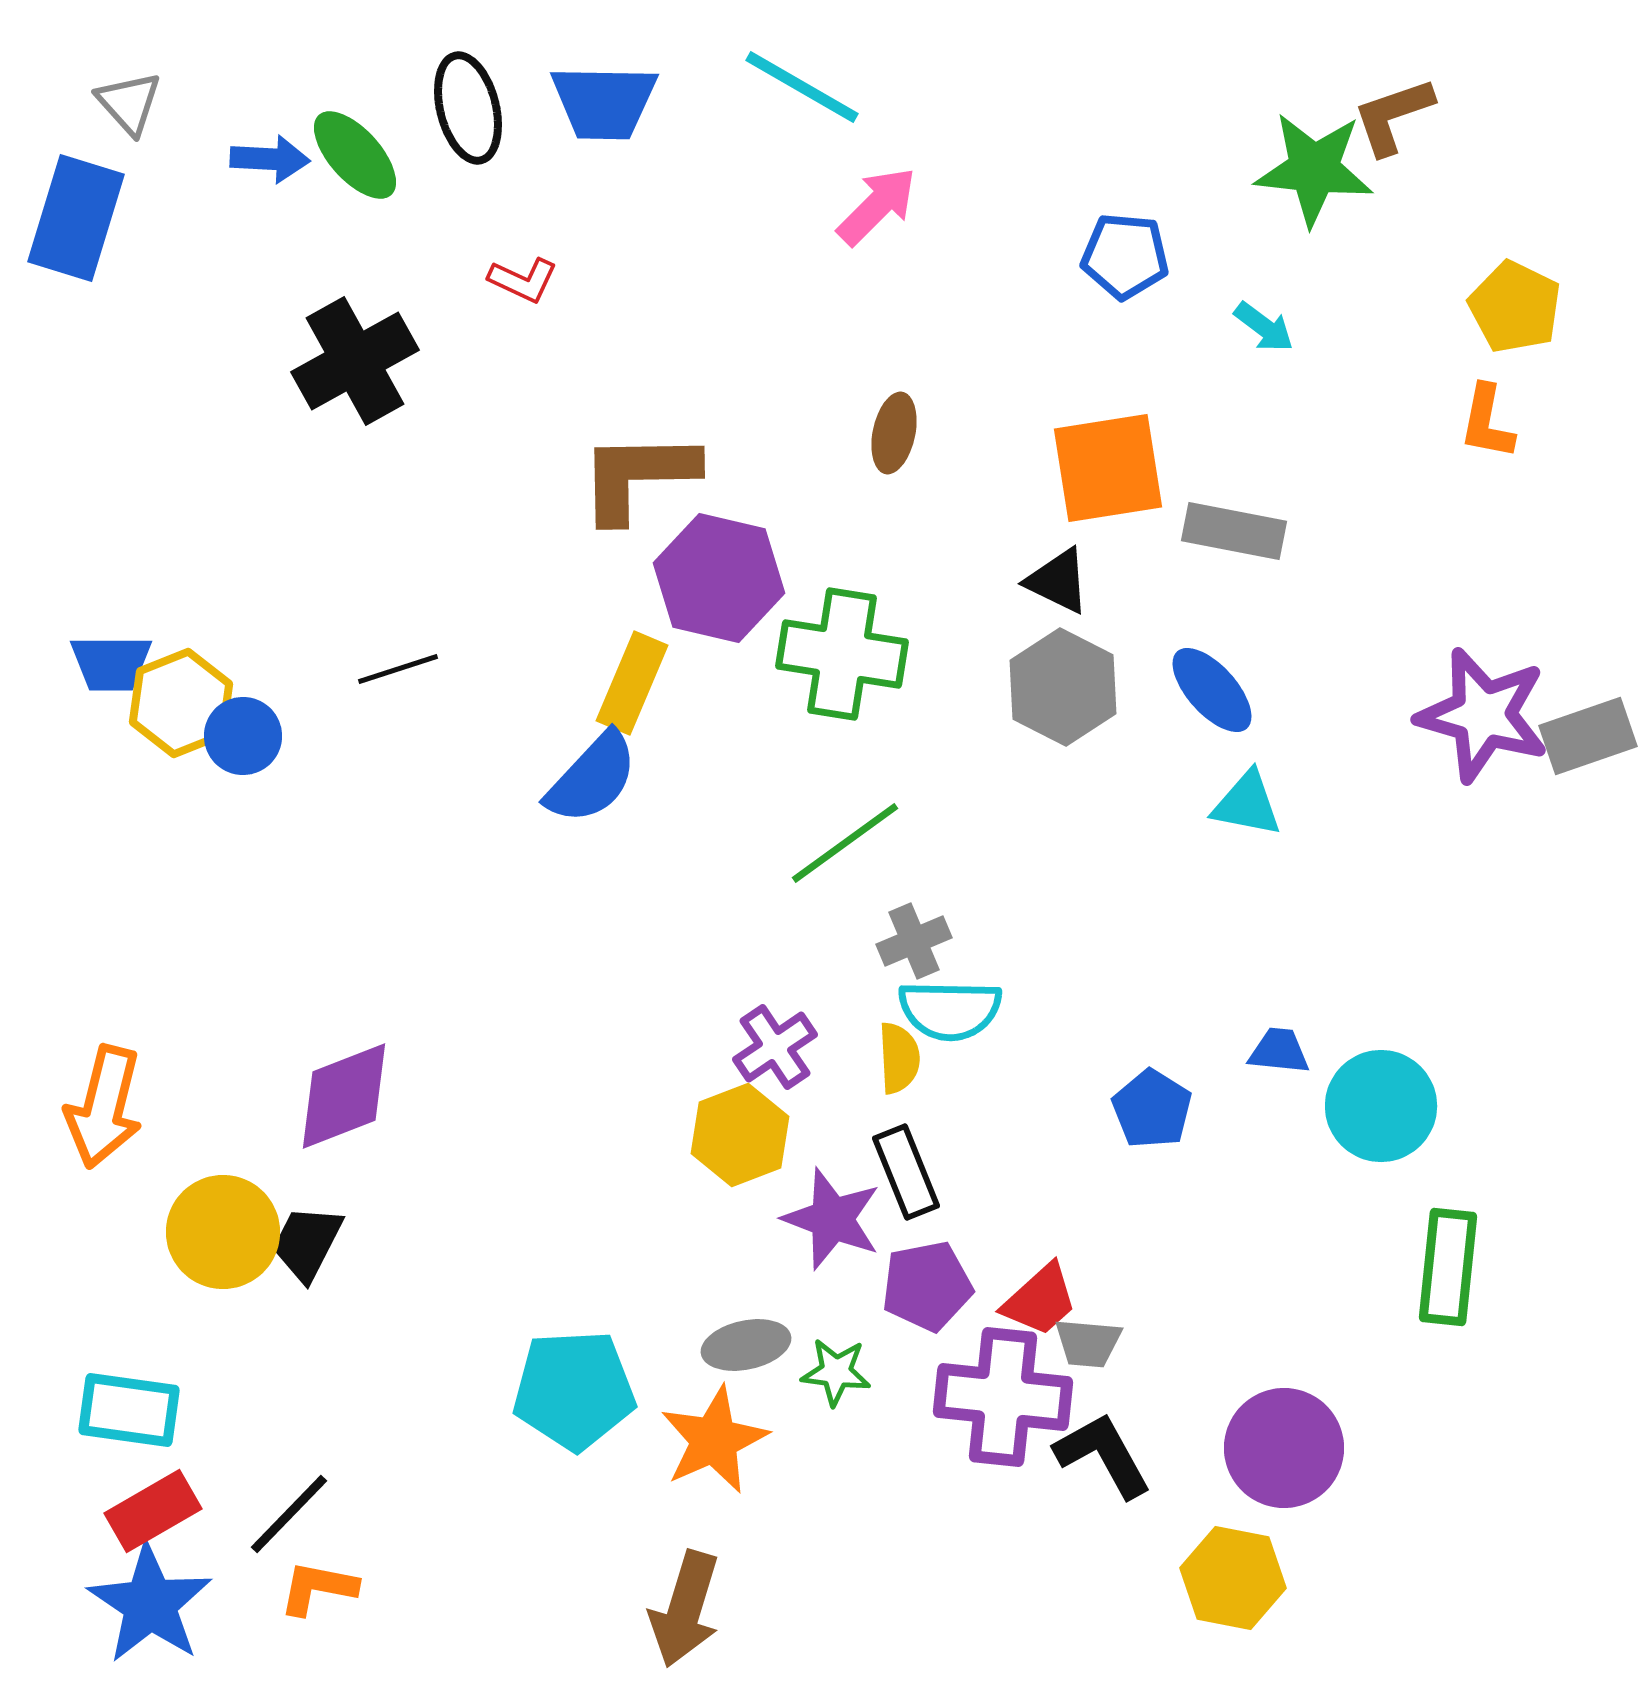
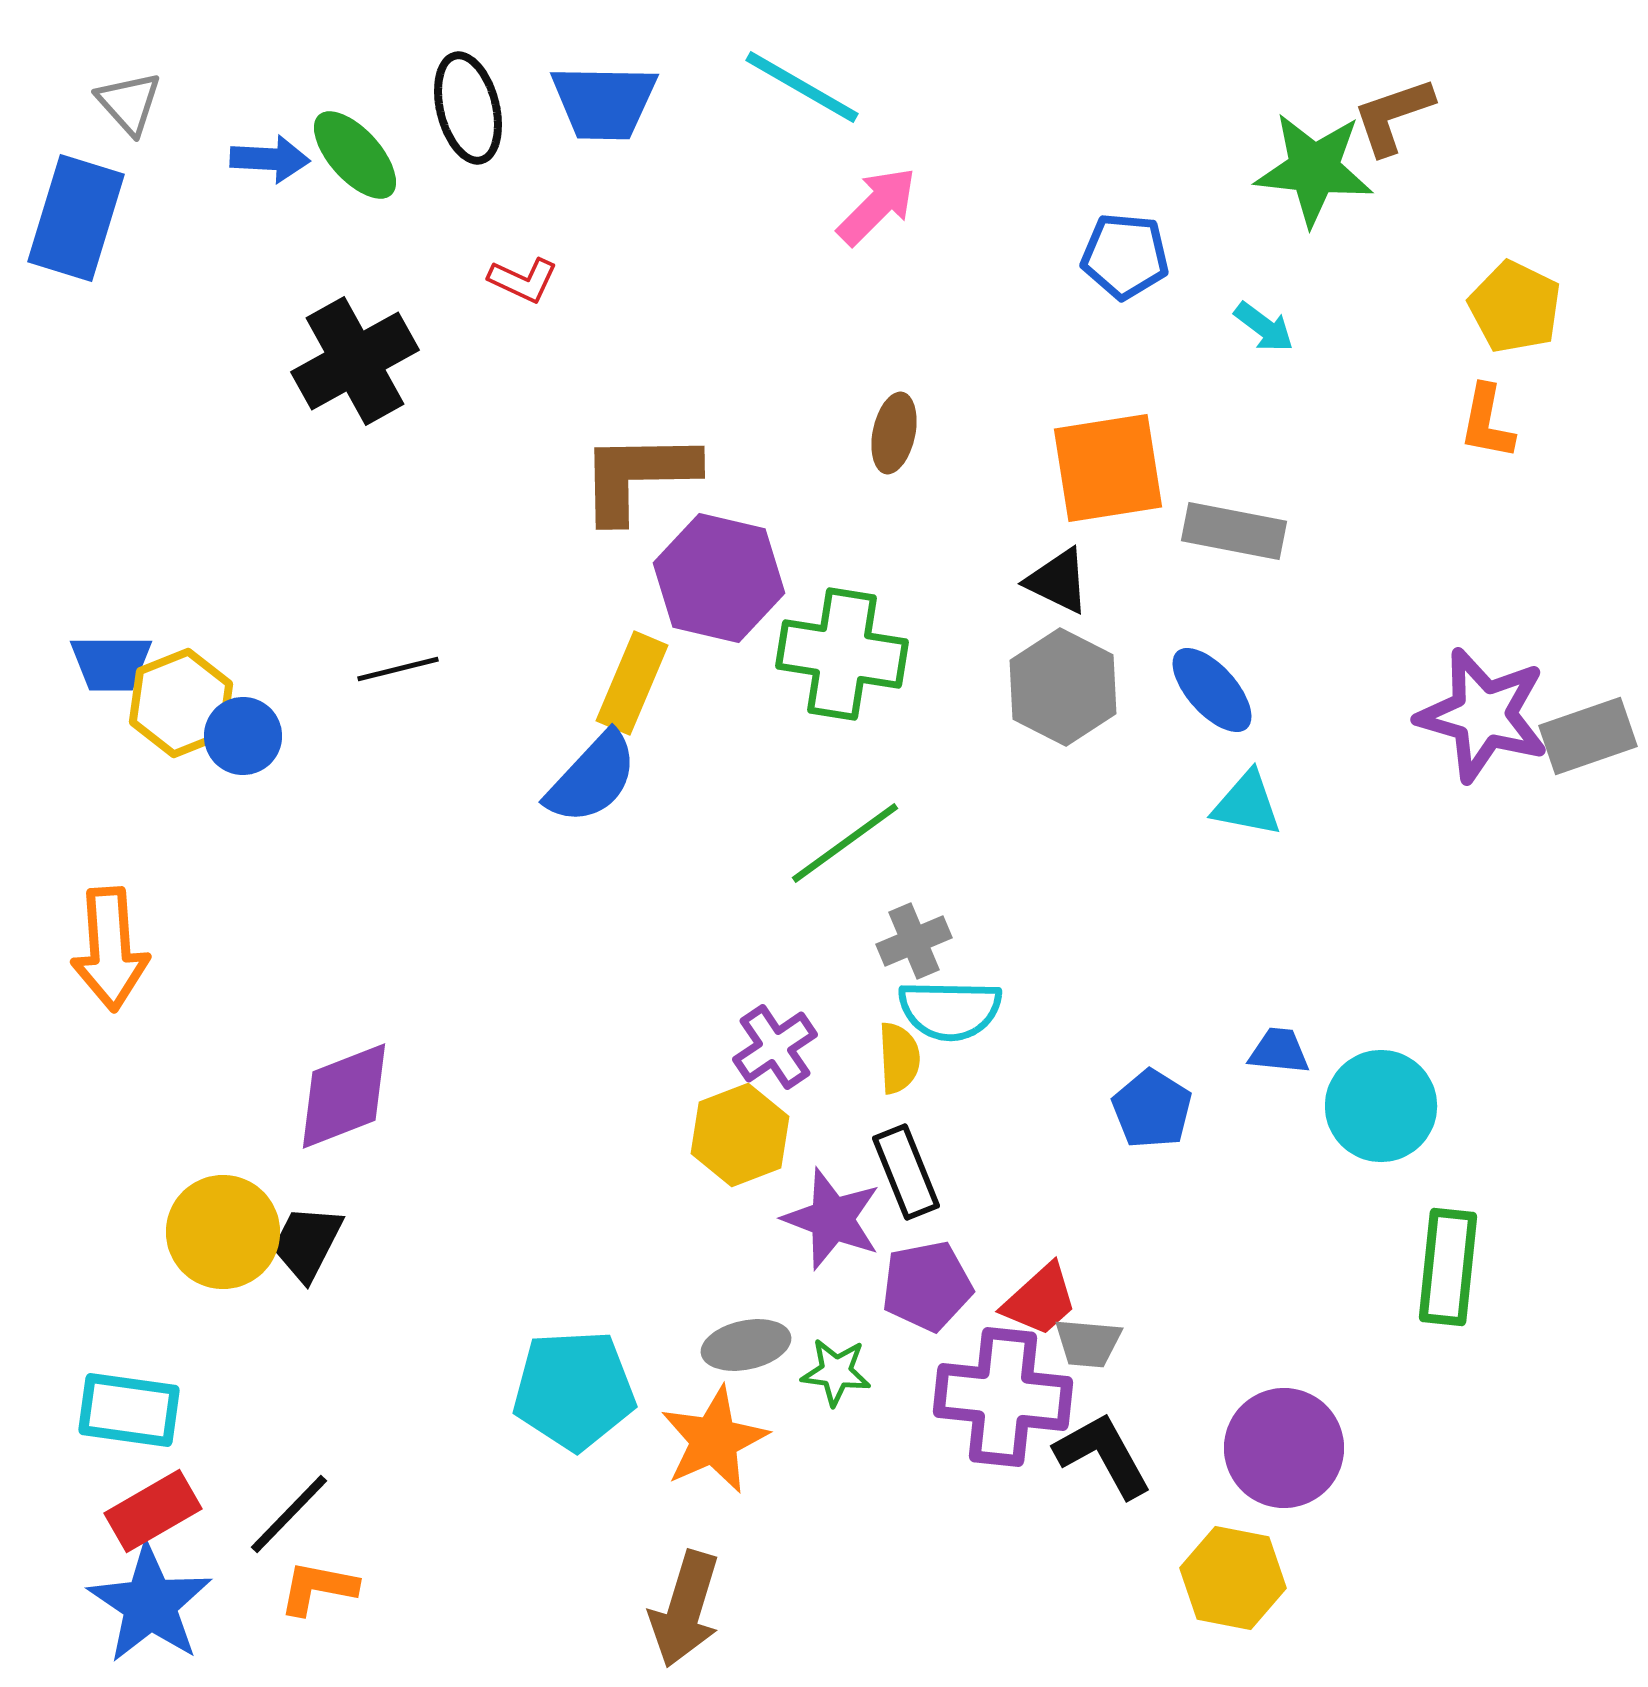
black line at (398, 669): rotated 4 degrees clockwise
orange arrow at (104, 1107): moved 6 px right, 158 px up; rotated 18 degrees counterclockwise
